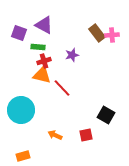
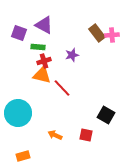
cyan circle: moved 3 px left, 3 px down
red square: rotated 24 degrees clockwise
